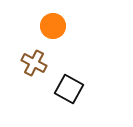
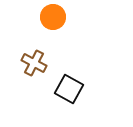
orange circle: moved 9 px up
